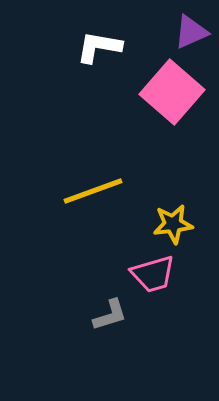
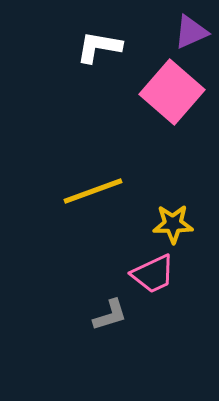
yellow star: rotated 6 degrees clockwise
pink trapezoid: rotated 9 degrees counterclockwise
